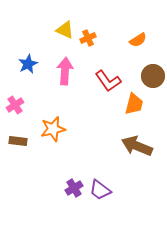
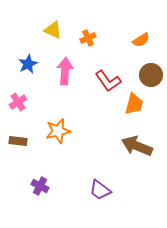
yellow triangle: moved 12 px left
orange semicircle: moved 3 px right
brown circle: moved 2 px left, 1 px up
pink cross: moved 3 px right, 3 px up
orange star: moved 5 px right, 2 px down
purple cross: moved 34 px left, 2 px up; rotated 30 degrees counterclockwise
